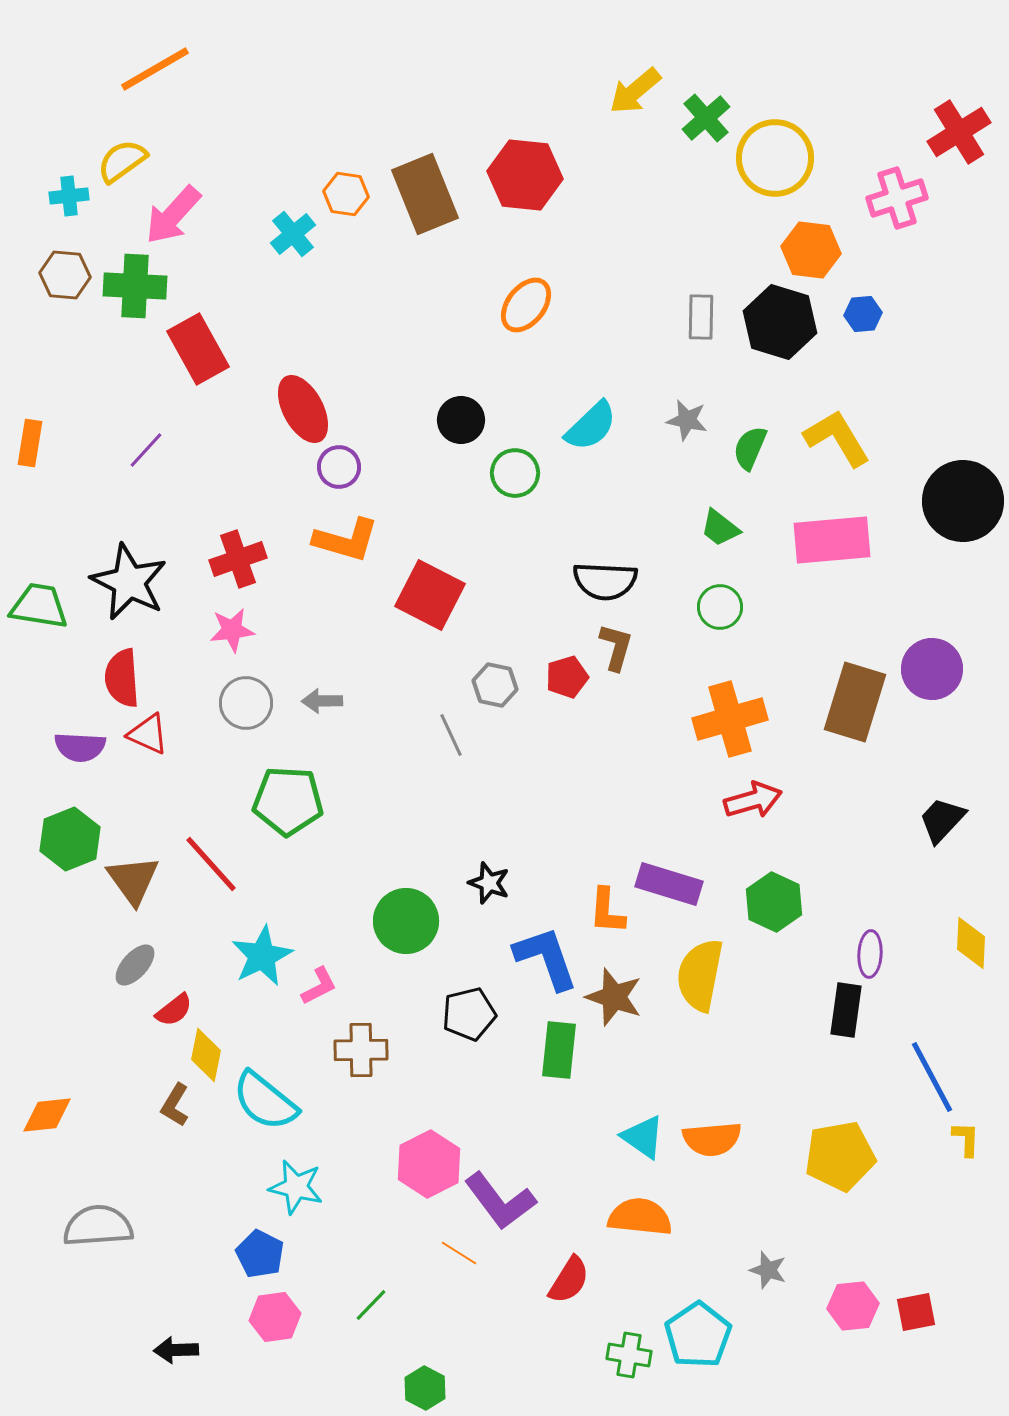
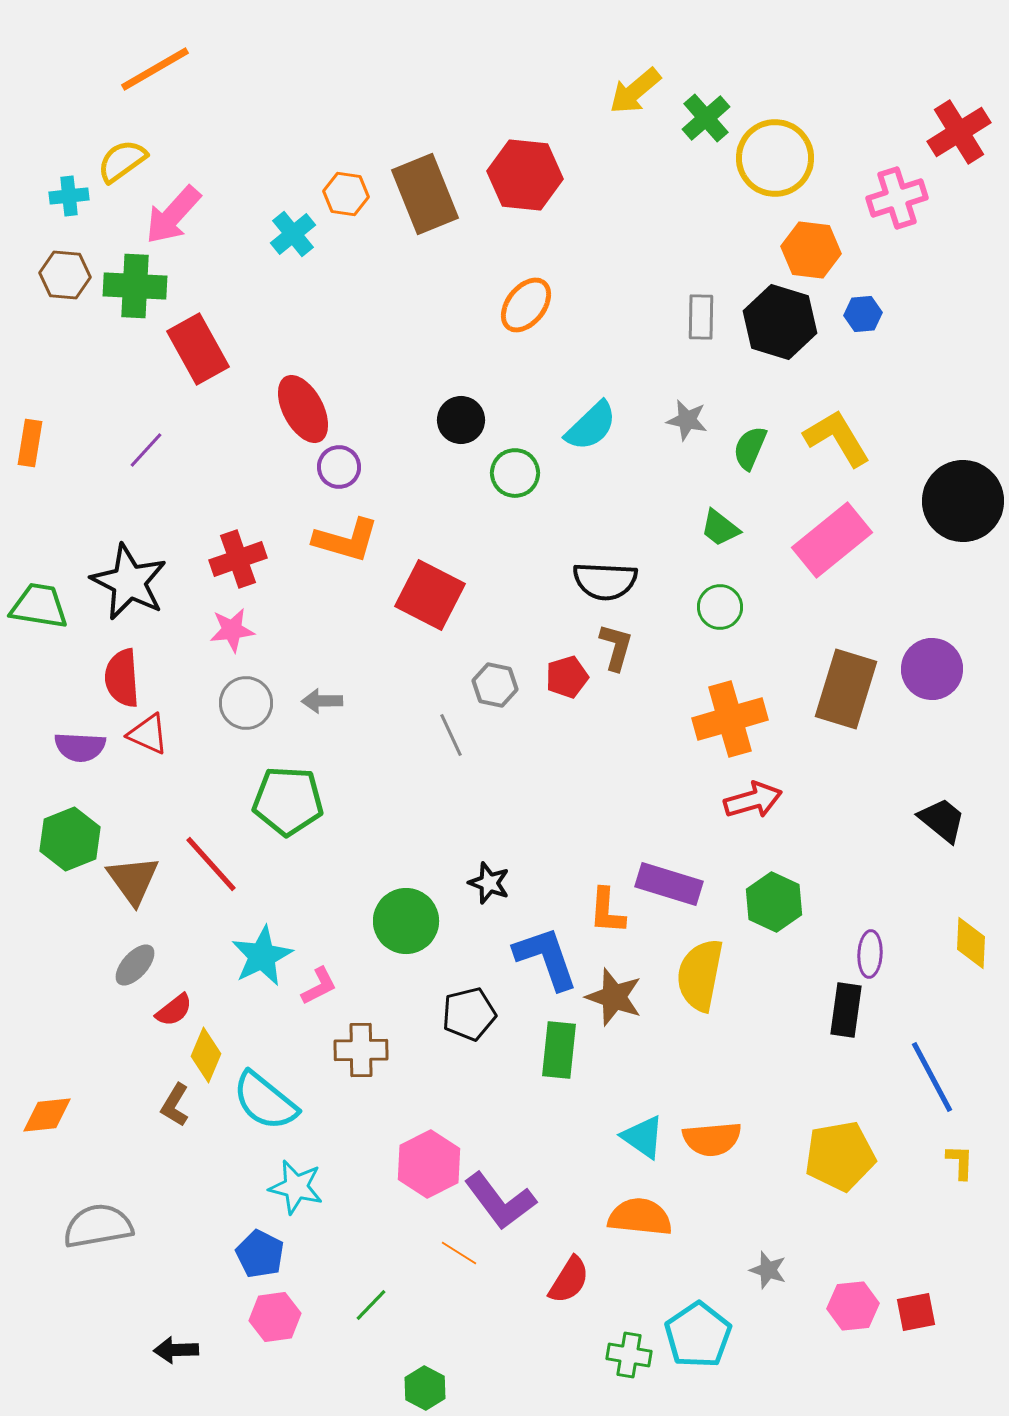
pink rectangle at (832, 540): rotated 34 degrees counterclockwise
brown rectangle at (855, 702): moved 9 px left, 13 px up
black trapezoid at (942, 820): rotated 86 degrees clockwise
yellow diamond at (206, 1055): rotated 12 degrees clockwise
yellow L-shape at (966, 1139): moved 6 px left, 23 px down
gray semicircle at (98, 1226): rotated 6 degrees counterclockwise
